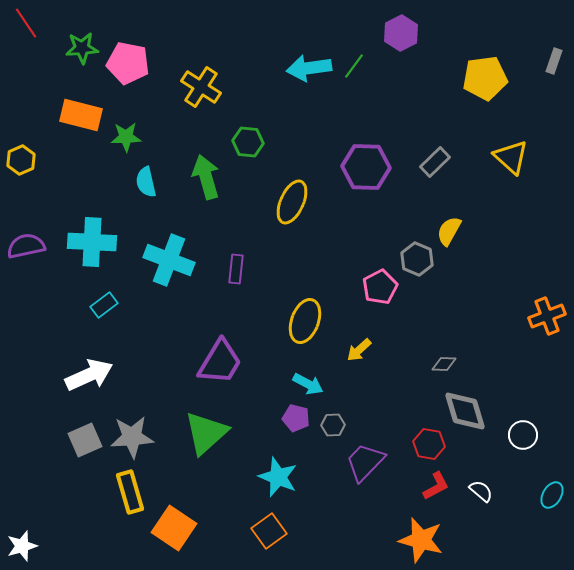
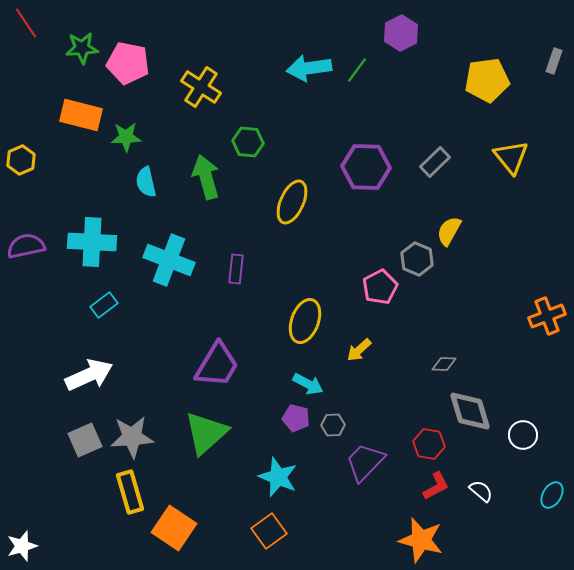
green line at (354, 66): moved 3 px right, 4 px down
yellow pentagon at (485, 78): moved 2 px right, 2 px down
yellow triangle at (511, 157): rotated 9 degrees clockwise
purple trapezoid at (220, 362): moved 3 px left, 3 px down
gray diamond at (465, 411): moved 5 px right
